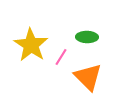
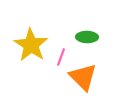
pink line: rotated 12 degrees counterclockwise
orange triangle: moved 5 px left
